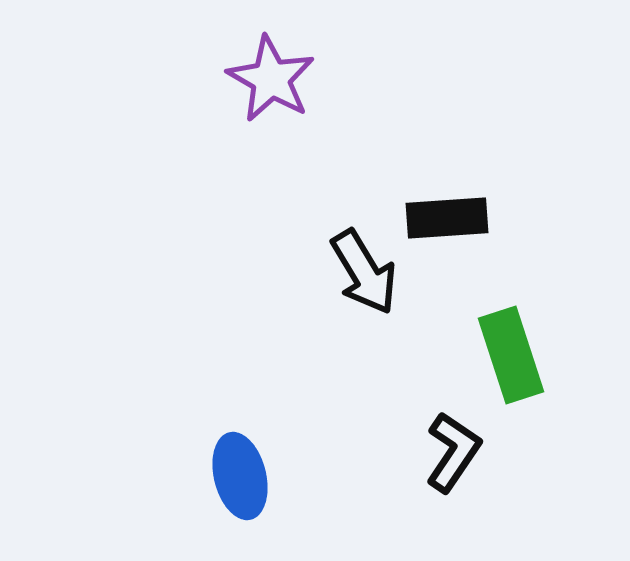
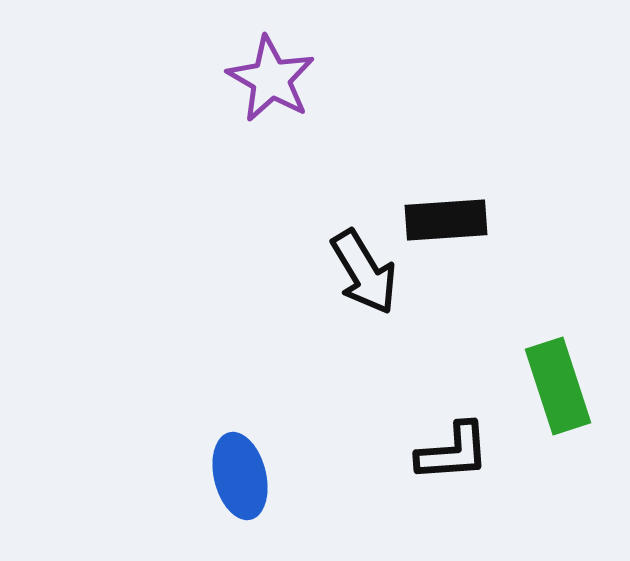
black rectangle: moved 1 px left, 2 px down
green rectangle: moved 47 px right, 31 px down
black L-shape: rotated 52 degrees clockwise
